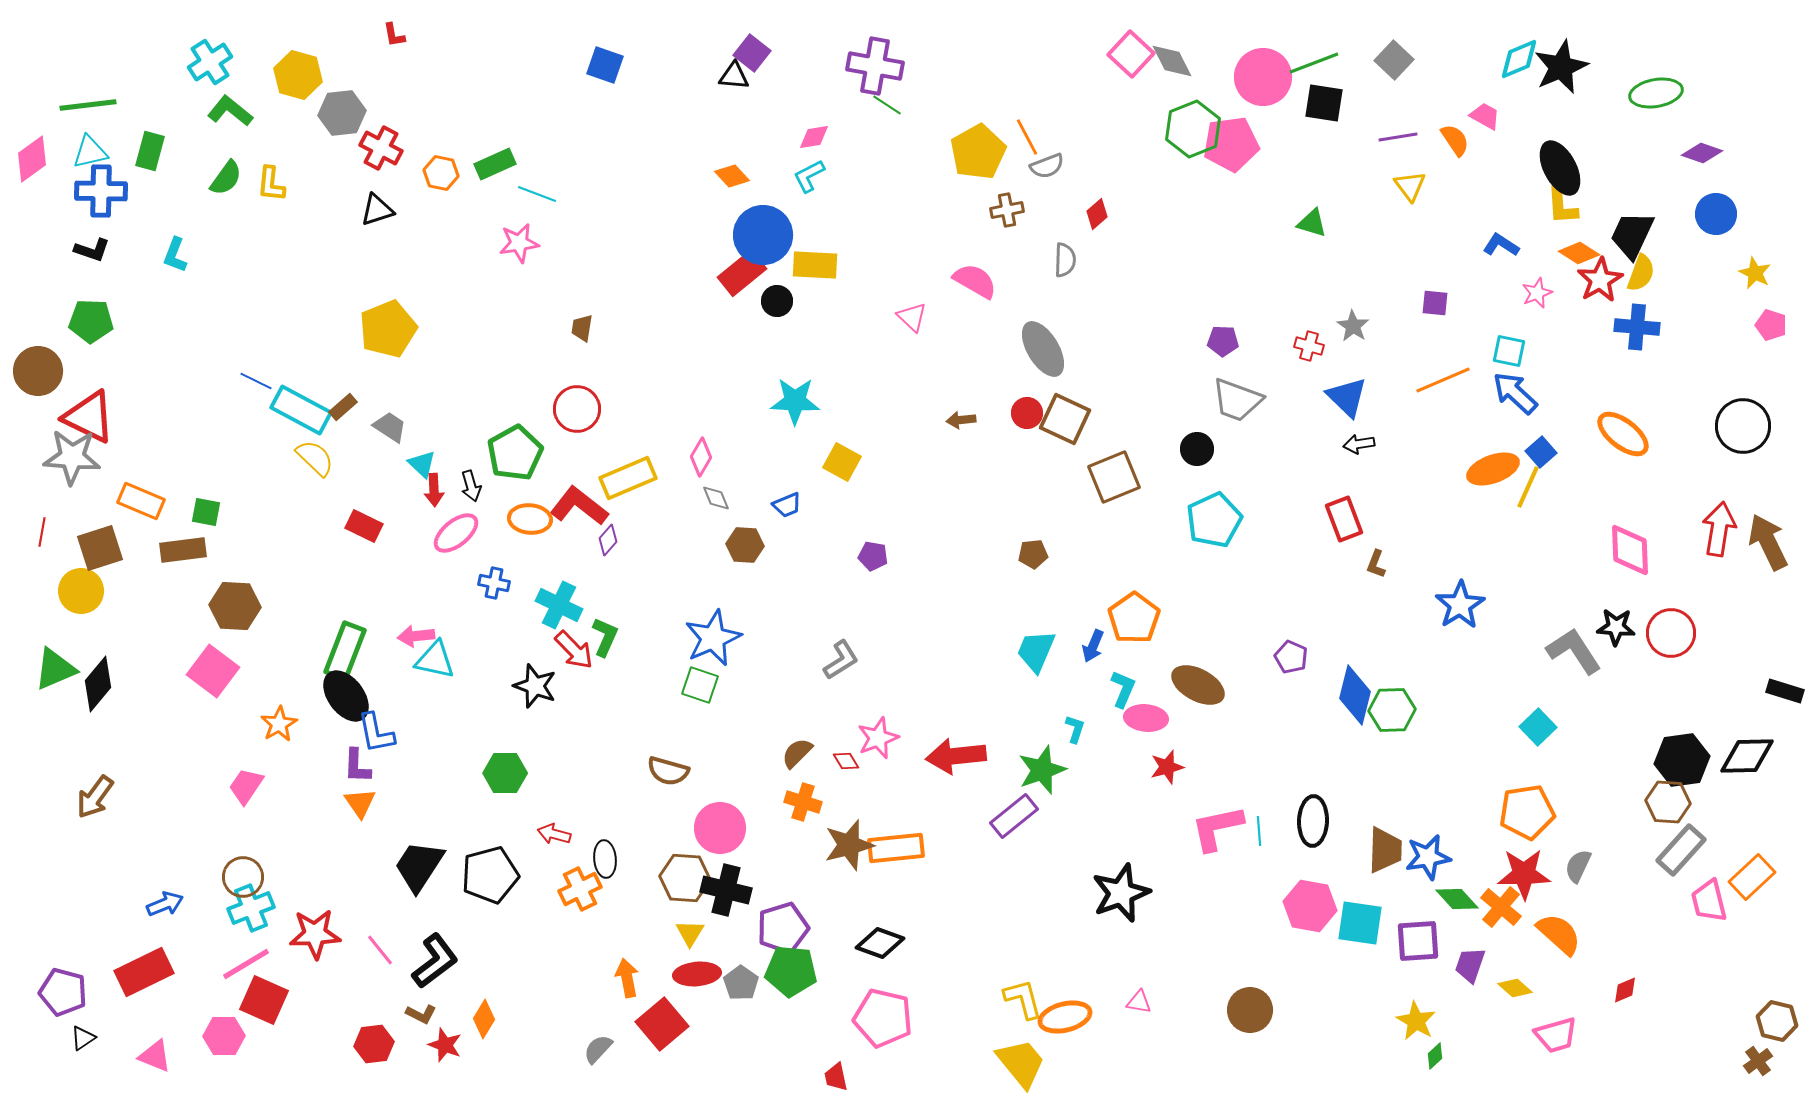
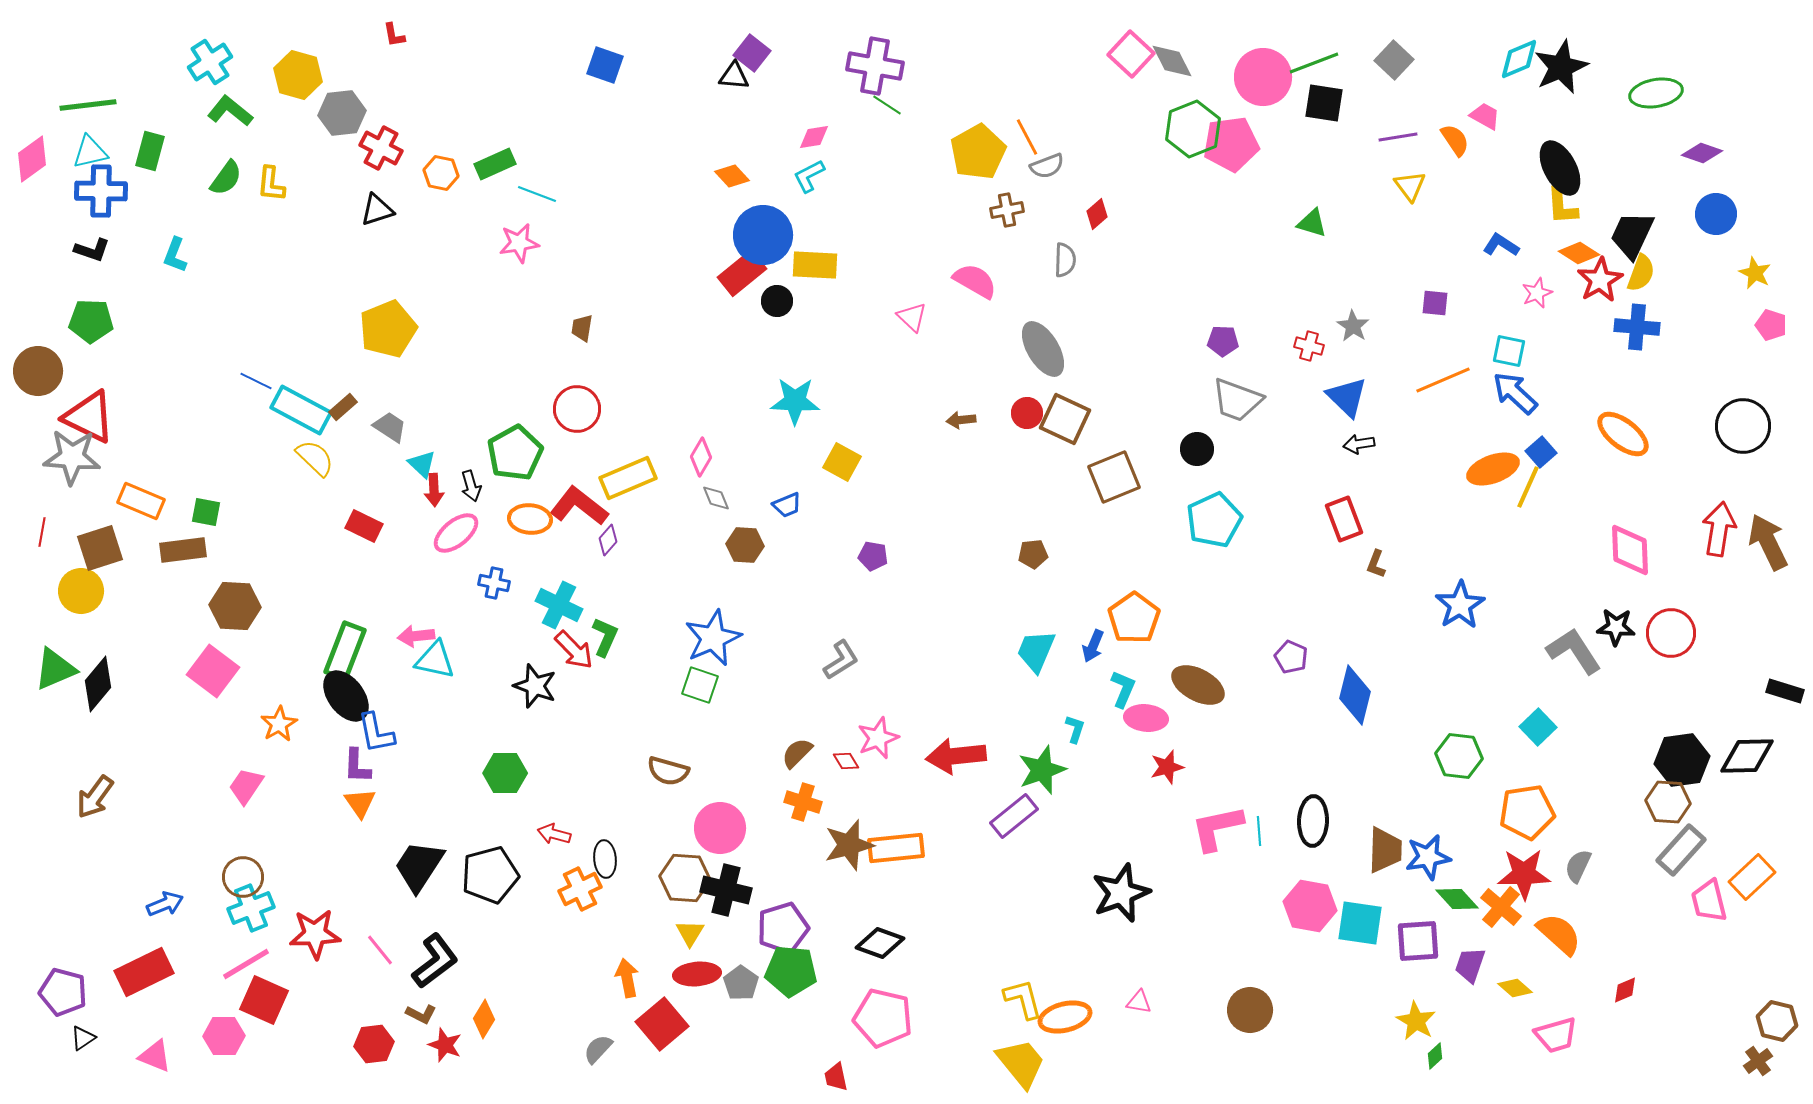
green hexagon at (1392, 710): moved 67 px right, 46 px down; rotated 9 degrees clockwise
